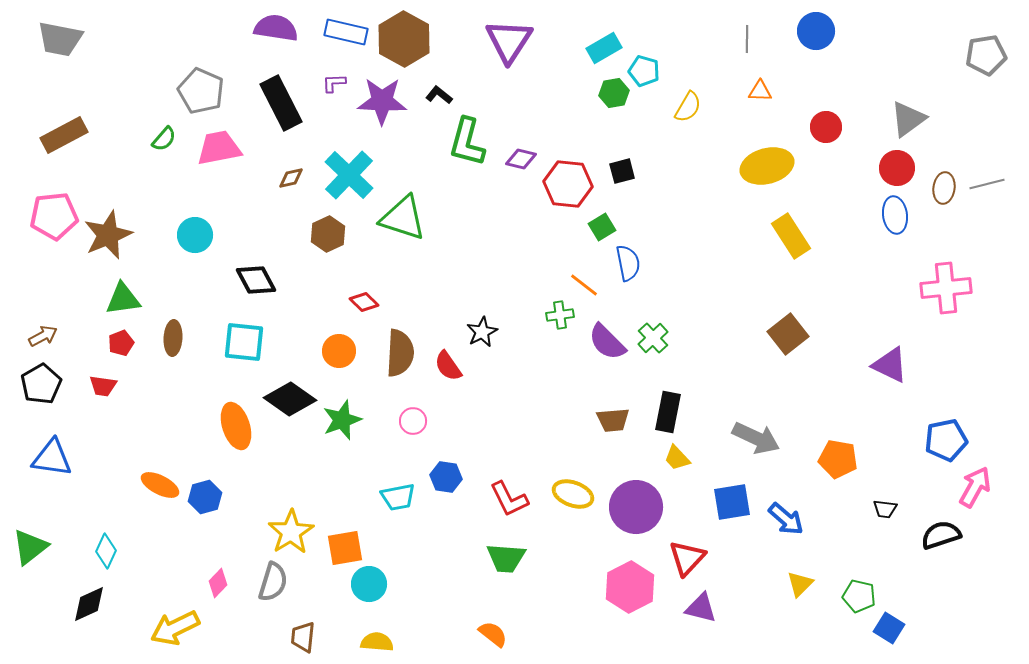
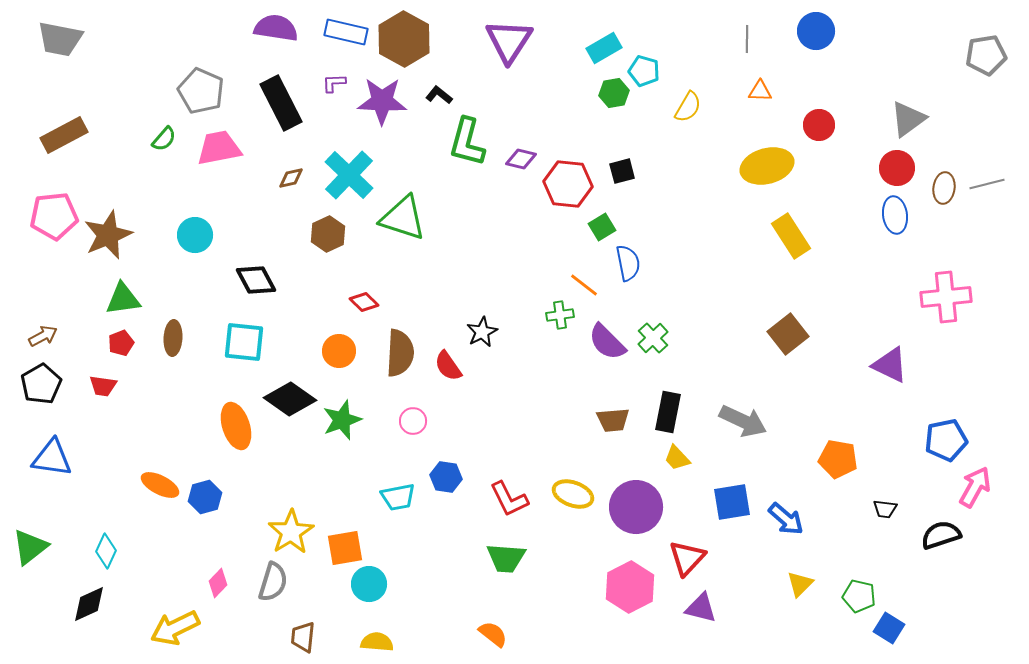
red circle at (826, 127): moved 7 px left, 2 px up
pink cross at (946, 288): moved 9 px down
gray arrow at (756, 438): moved 13 px left, 17 px up
